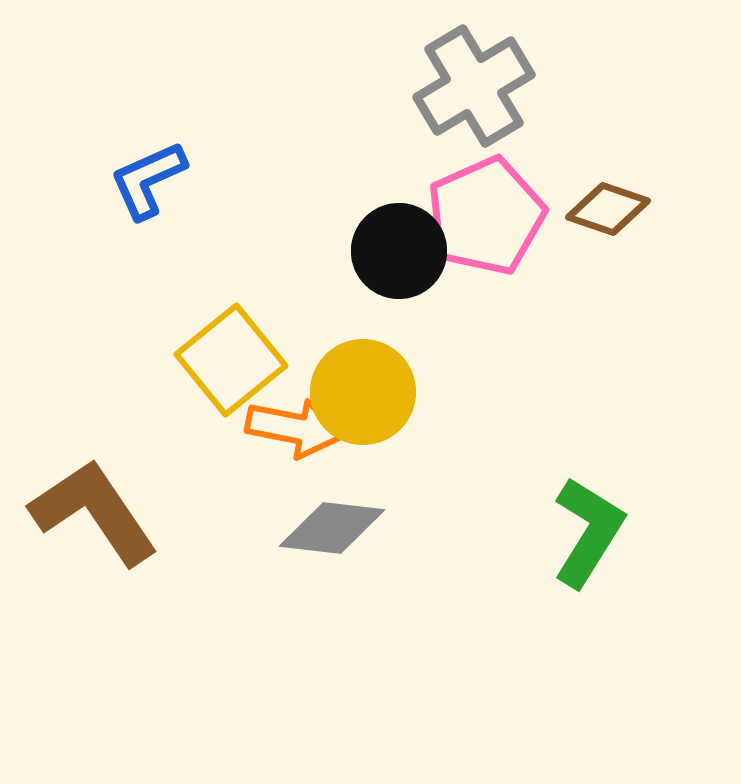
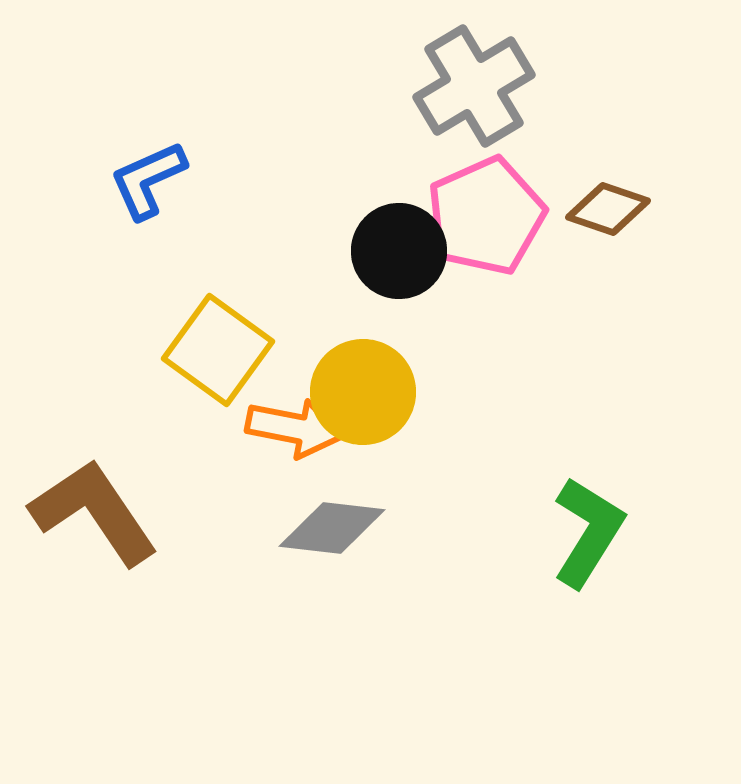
yellow square: moved 13 px left, 10 px up; rotated 15 degrees counterclockwise
